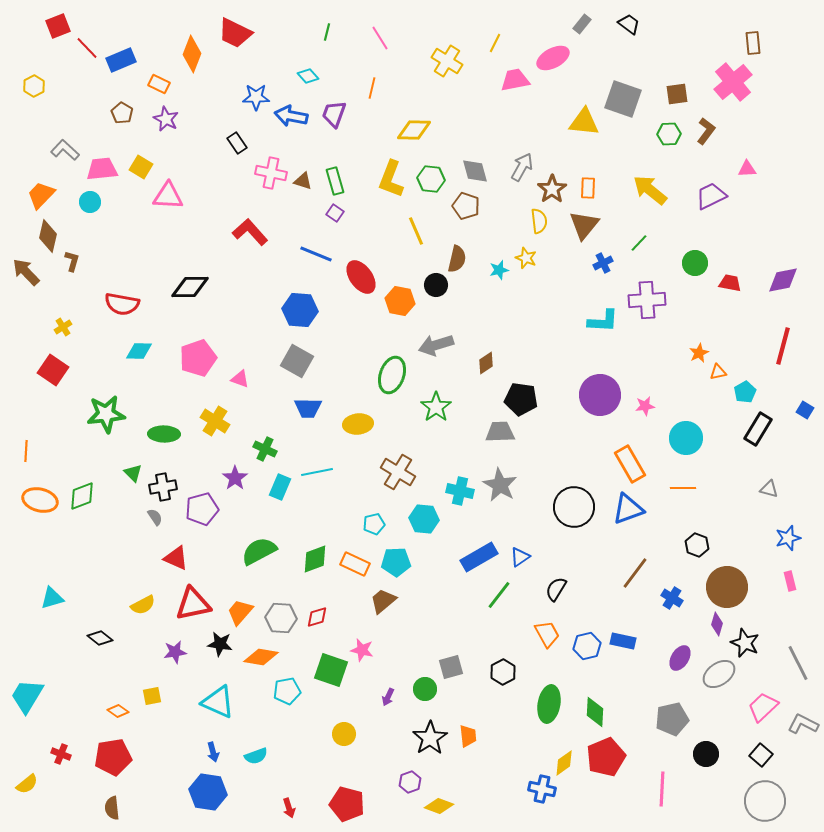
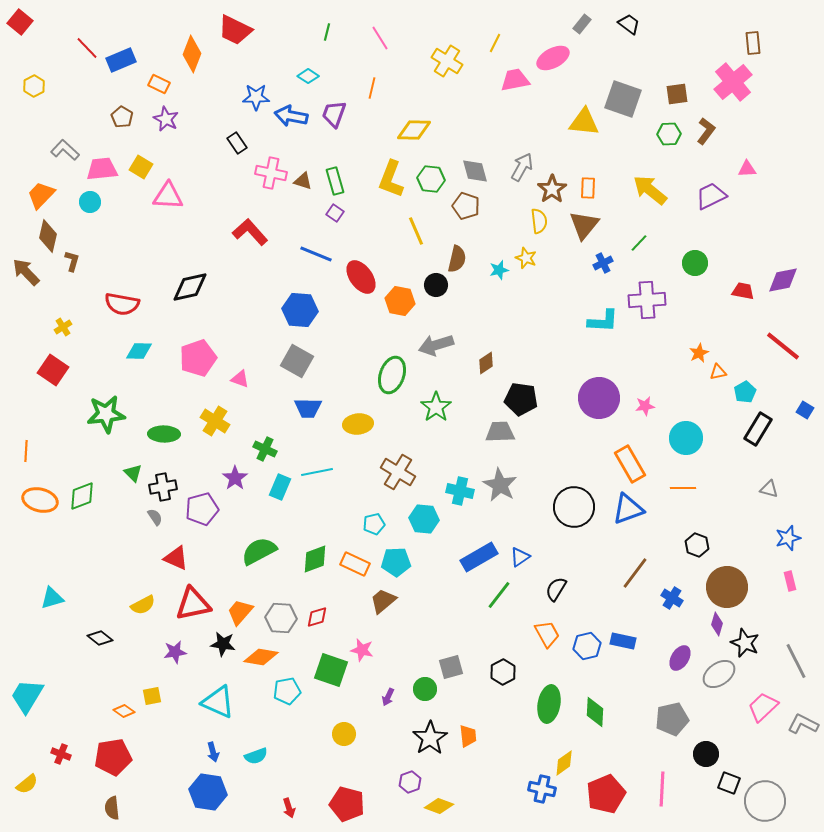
red square at (58, 26): moved 38 px left, 4 px up; rotated 30 degrees counterclockwise
red trapezoid at (235, 33): moved 3 px up
cyan diamond at (308, 76): rotated 15 degrees counterclockwise
brown pentagon at (122, 113): moved 4 px down
red trapezoid at (730, 283): moved 13 px right, 8 px down
black diamond at (190, 287): rotated 12 degrees counterclockwise
red line at (783, 346): rotated 66 degrees counterclockwise
purple circle at (600, 395): moved 1 px left, 3 px down
black star at (220, 644): moved 3 px right
gray line at (798, 663): moved 2 px left, 2 px up
orange diamond at (118, 711): moved 6 px right
black square at (761, 755): moved 32 px left, 28 px down; rotated 20 degrees counterclockwise
red pentagon at (606, 757): moved 37 px down
